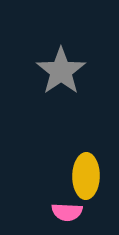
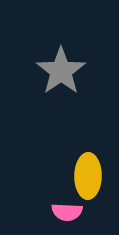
yellow ellipse: moved 2 px right
